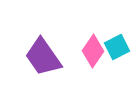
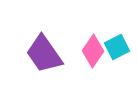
purple trapezoid: moved 1 px right, 3 px up
